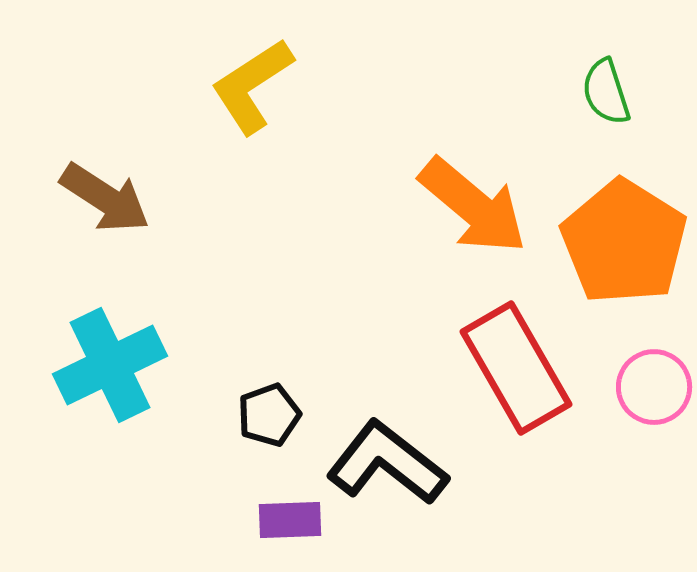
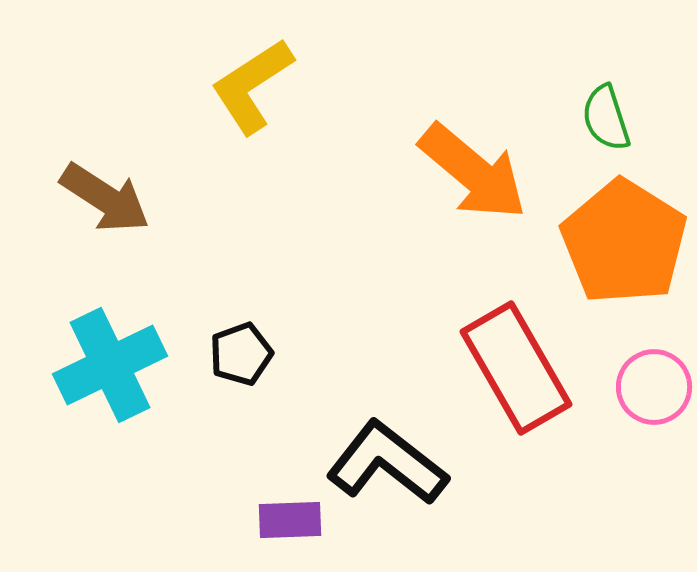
green semicircle: moved 26 px down
orange arrow: moved 34 px up
black pentagon: moved 28 px left, 61 px up
